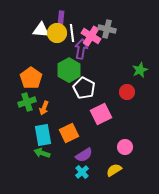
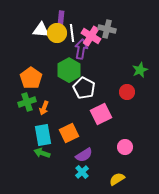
yellow semicircle: moved 3 px right, 9 px down
